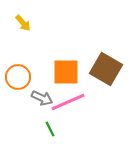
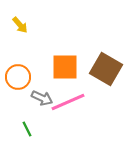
yellow arrow: moved 3 px left, 2 px down
orange square: moved 1 px left, 5 px up
green line: moved 23 px left
